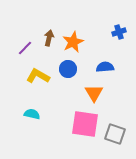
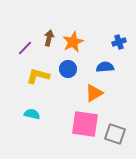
blue cross: moved 10 px down
yellow L-shape: rotated 15 degrees counterclockwise
orange triangle: rotated 30 degrees clockwise
